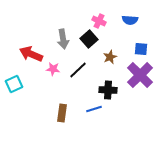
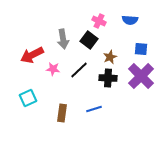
black square: moved 1 px down; rotated 12 degrees counterclockwise
red arrow: moved 1 px right, 1 px down; rotated 50 degrees counterclockwise
black line: moved 1 px right
purple cross: moved 1 px right, 1 px down
cyan square: moved 14 px right, 14 px down
black cross: moved 12 px up
